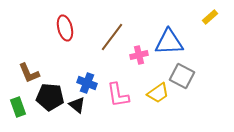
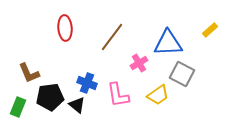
yellow rectangle: moved 13 px down
red ellipse: rotated 10 degrees clockwise
blue triangle: moved 1 px left, 1 px down
pink cross: moved 8 px down; rotated 18 degrees counterclockwise
gray square: moved 2 px up
yellow trapezoid: moved 2 px down
black pentagon: rotated 12 degrees counterclockwise
green rectangle: rotated 42 degrees clockwise
